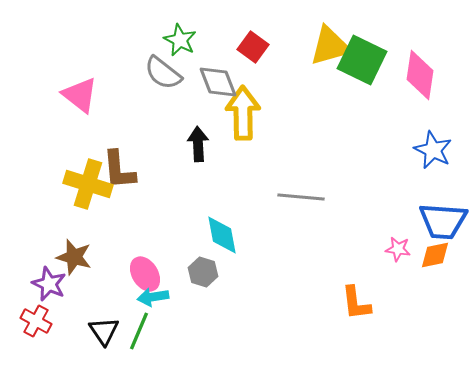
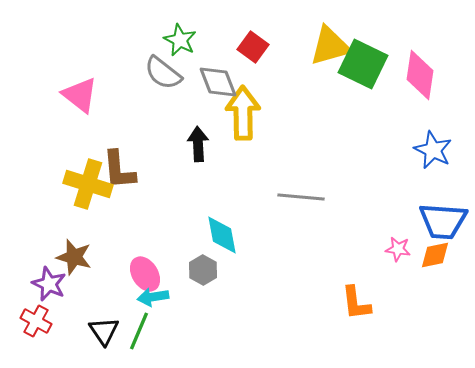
green square: moved 1 px right, 4 px down
gray hexagon: moved 2 px up; rotated 12 degrees clockwise
